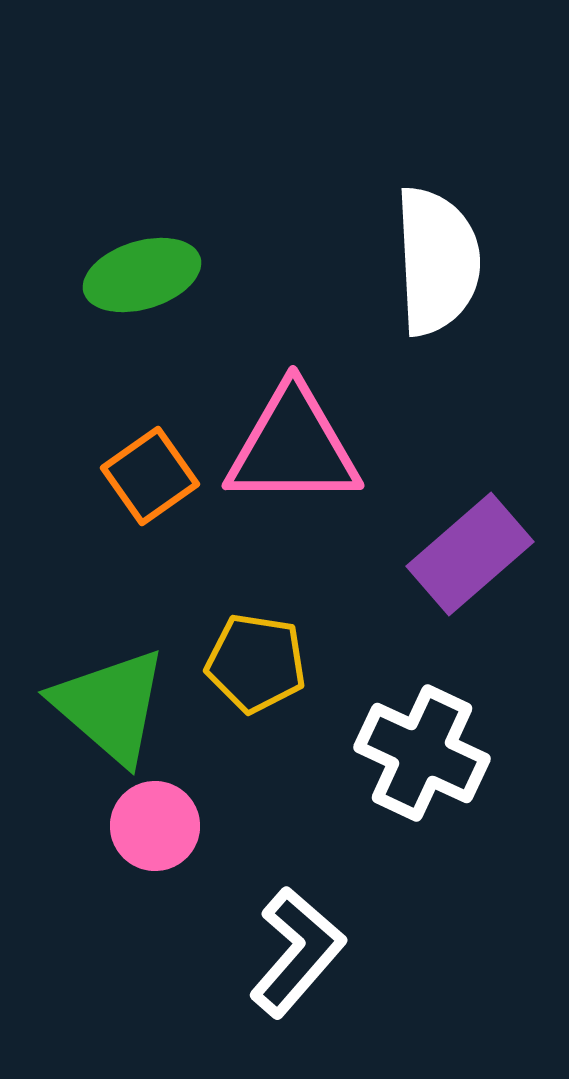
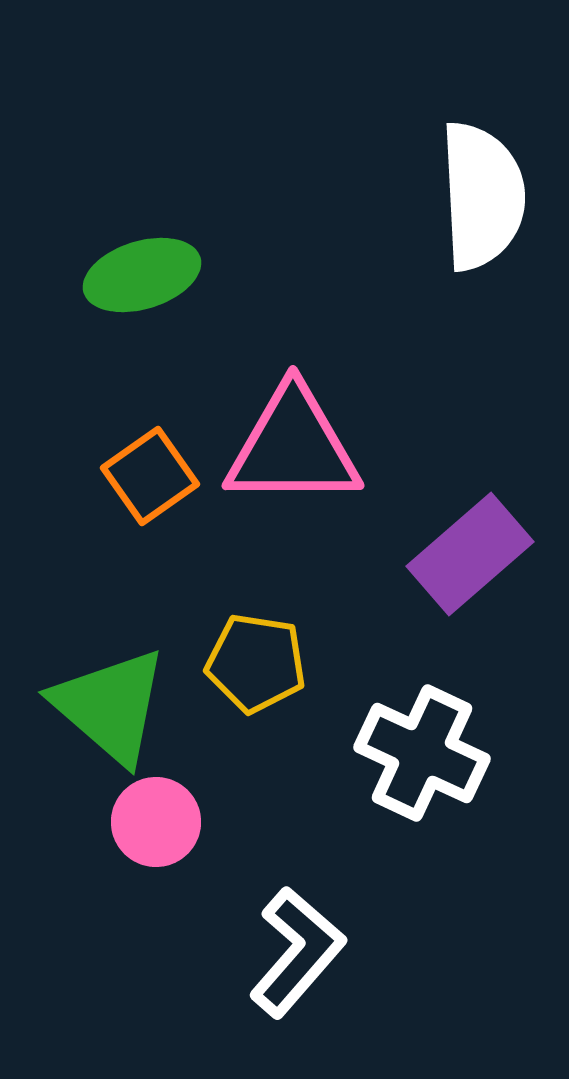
white semicircle: moved 45 px right, 65 px up
pink circle: moved 1 px right, 4 px up
